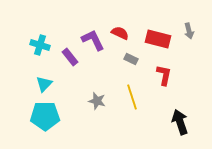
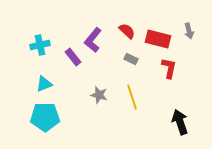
red semicircle: moved 7 px right, 2 px up; rotated 18 degrees clockwise
purple L-shape: rotated 115 degrees counterclockwise
cyan cross: rotated 30 degrees counterclockwise
purple rectangle: moved 3 px right
red L-shape: moved 5 px right, 7 px up
cyan triangle: rotated 24 degrees clockwise
gray star: moved 2 px right, 6 px up
cyan pentagon: moved 1 px down
